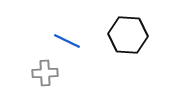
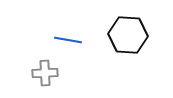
blue line: moved 1 px right, 1 px up; rotated 16 degrees counterclockwise
